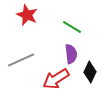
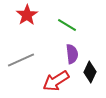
red star: rotated 15 degrees clockwise
green line: moved 5 px left, 2 px up
purple semicircle: moved 1 px right
red arrow: moved 2 px down
